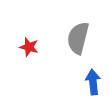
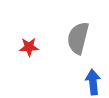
red star: rotated 18 degrees counterclockwise
